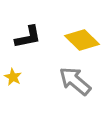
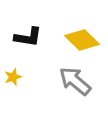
black L-shape: rotated 20 degrees clockwise
yellow star: rotated 24 degrees clockwise
